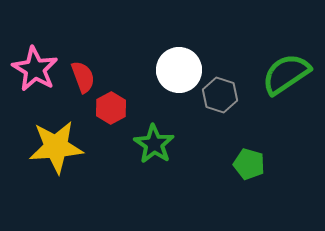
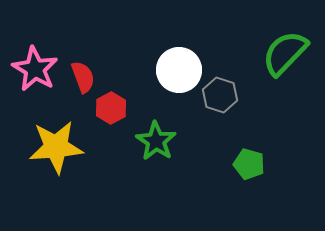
green semicircle: moved 1 px left, 21 px up; rotated 12 degrees counterclockwise
green star: moved 2 px right, 3 px up
